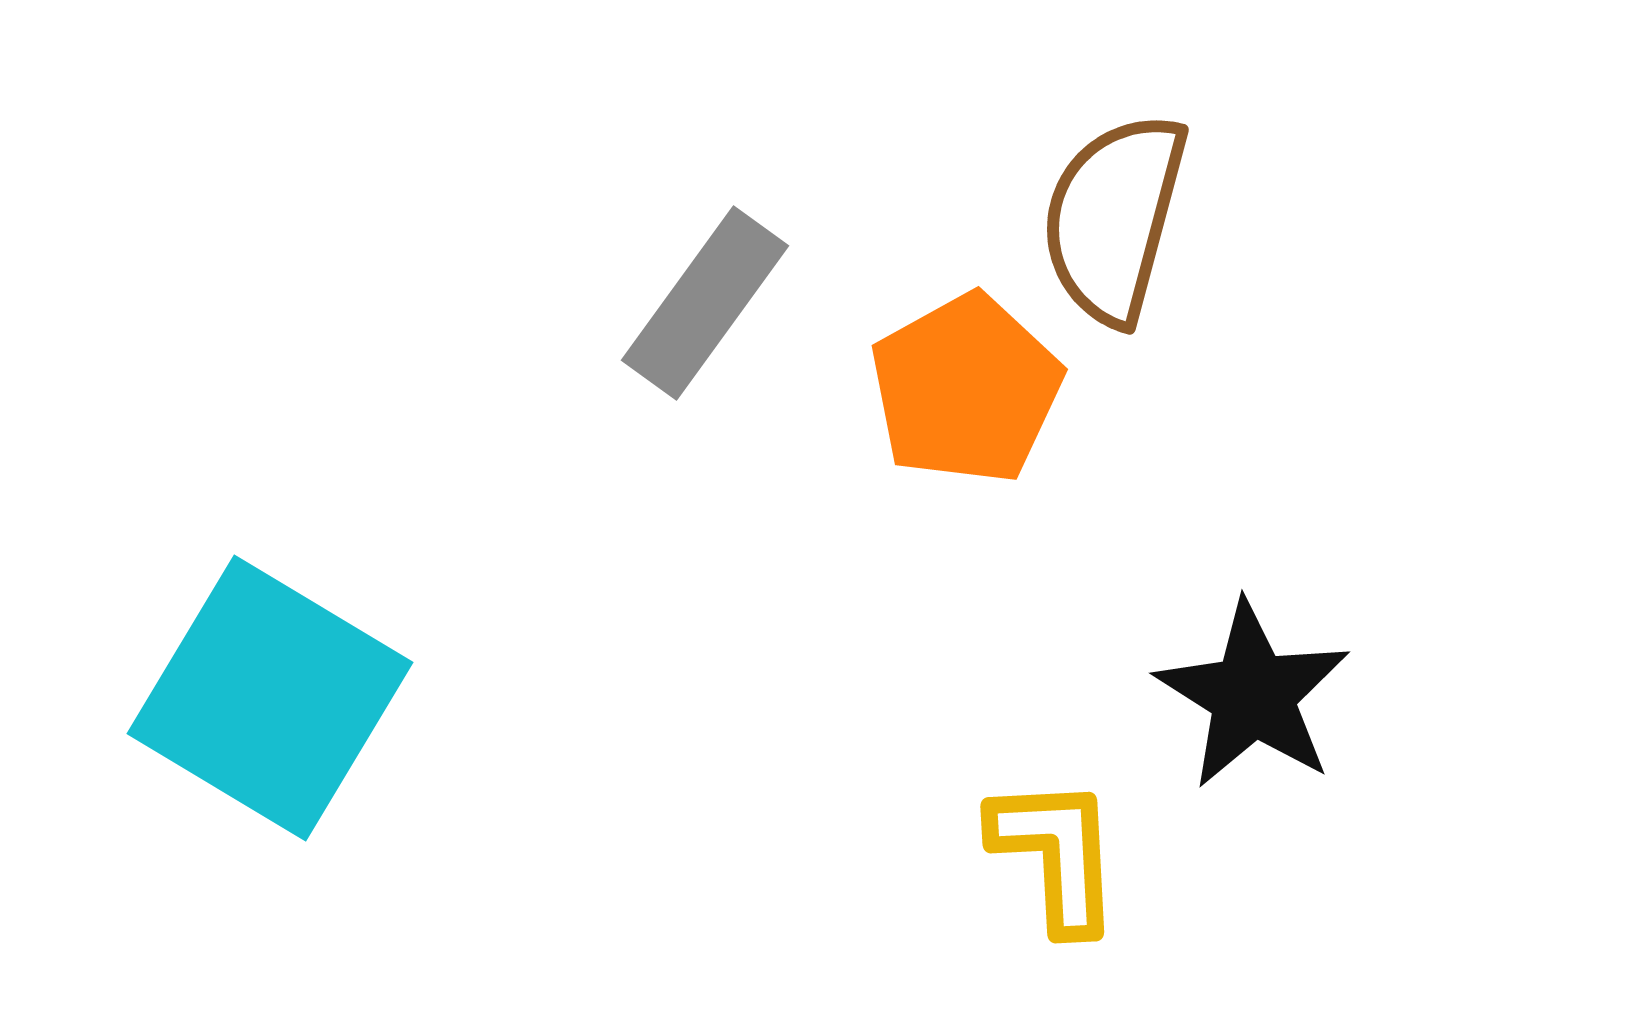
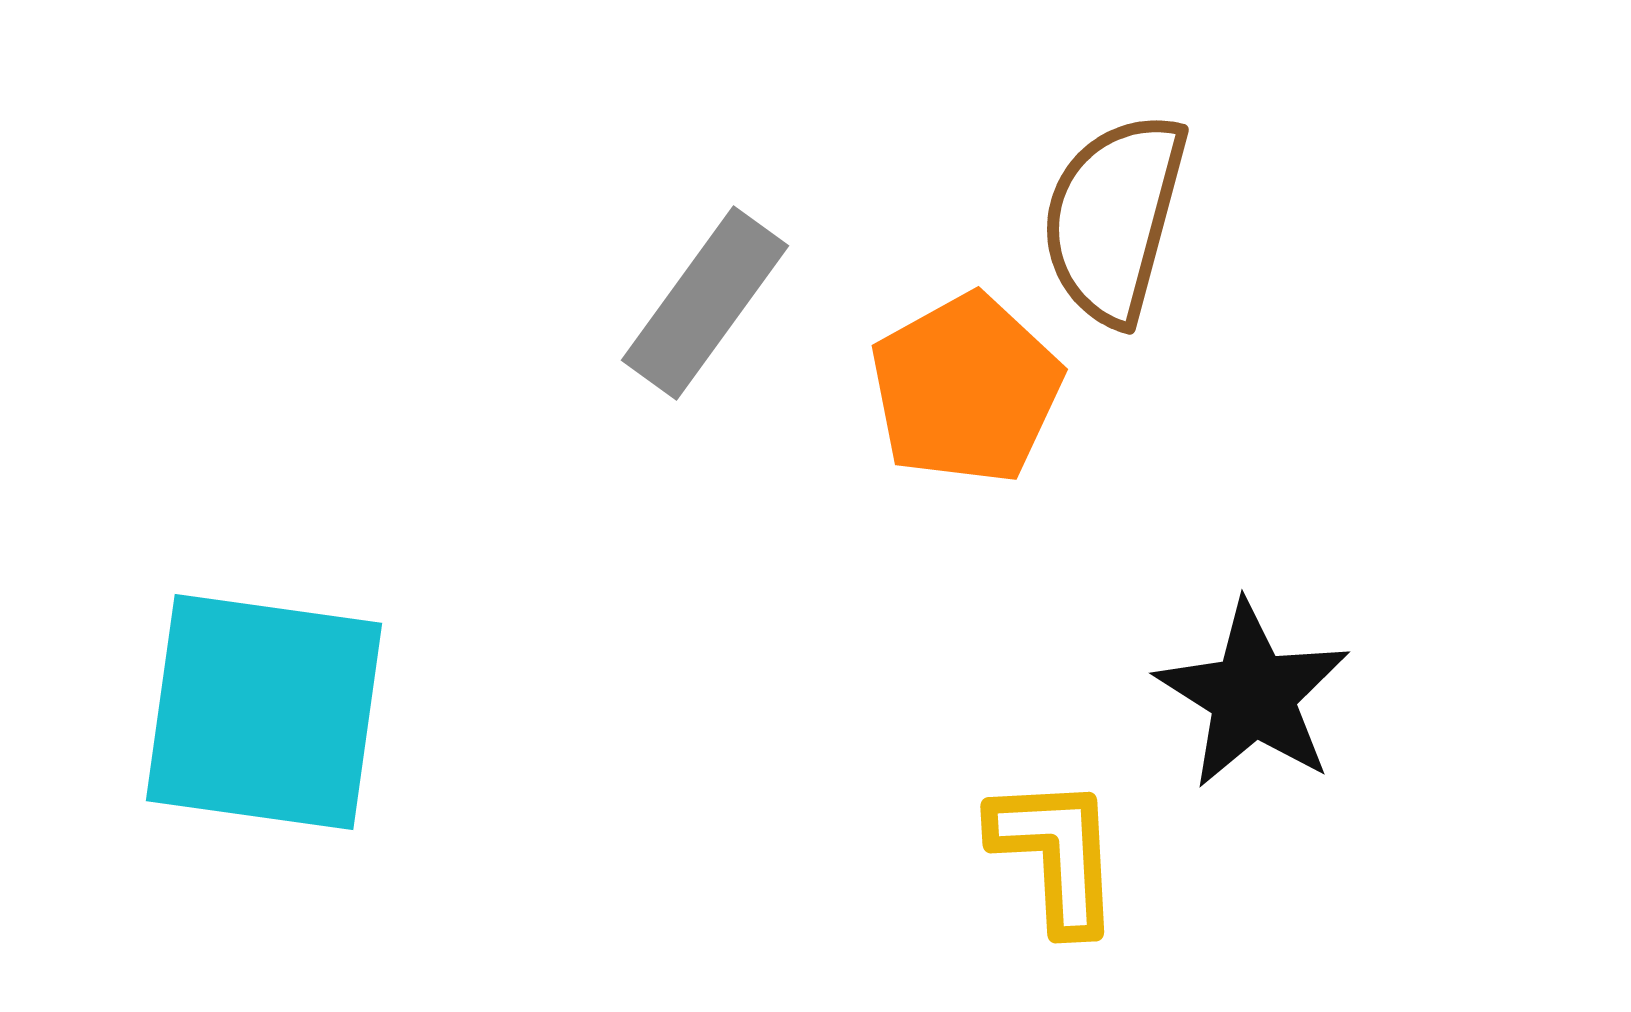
cyan square: moved 6 px left, 14 px down; rotated 23 degrees counterclockwise
